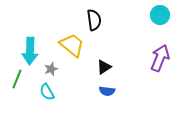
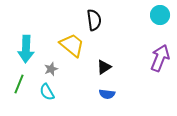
cyan arrow: moved 4 px left, 2 px up
green line: moved 2 px right, 5 px down
blue semicircle: moved 3 px down
